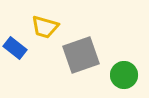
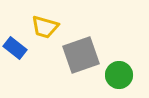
green circle: moved 5 px left
